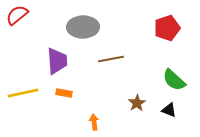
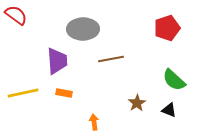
red semicircle: moved 1 px left; rotated 75 degrees clockwise
gray ellipse: moved 2 px down
